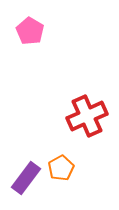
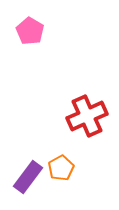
purple rectangle: moved 2 px right, 1 px up
